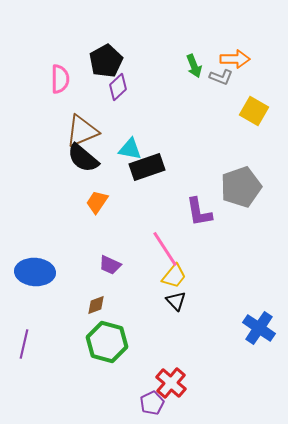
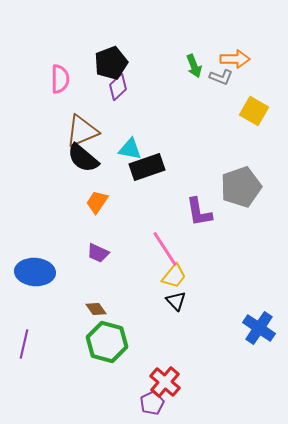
black pentagon: moved 5 px right, 2 px down; rotated 8 degrees clockwise
purple trapezoid: moved 12 px left, 12 px up
brown diamond: moved 4 px down; rotated 75 degrees clockwise
red cross: moved 6 px left, 1 px up
